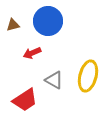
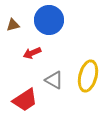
blue circle: moved 1 px right, 1 px up
